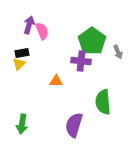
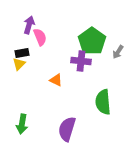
pink semicircle: moved 2 px left, 6 px down
gray arrow: rotated 56 degrees clockwise
orange triangle: moved 1 px up; rotated 24 degrees clockwise
purple semicircle: moved 7 px left, 4 px down
